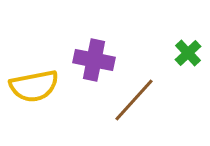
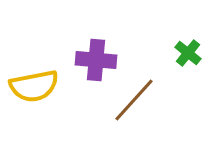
green cross: rotated 8 degrees counterclockwise
purple cross: moved 2 px right; rotated 6 degrees counterclockwise
